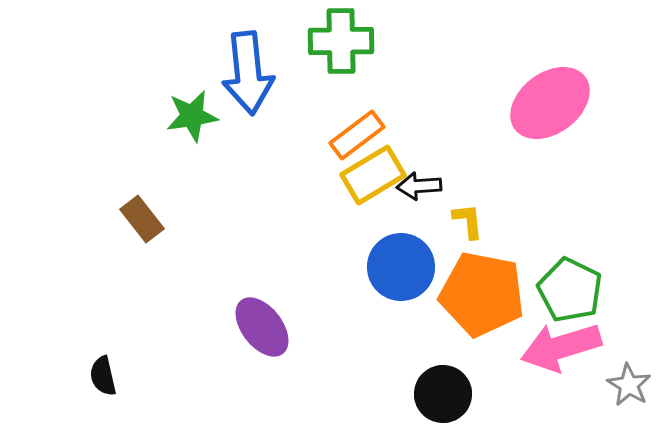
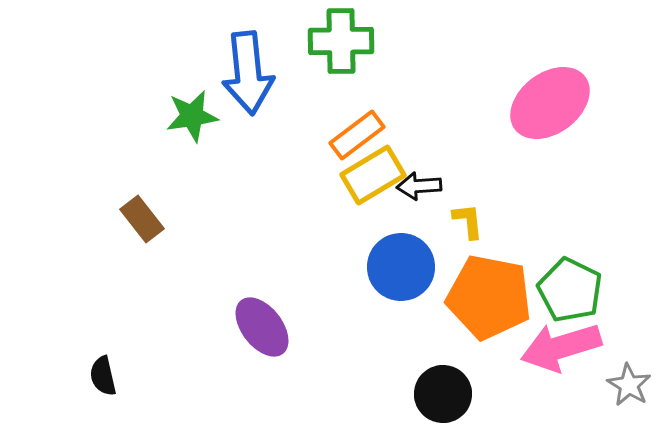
orange pentagon: moved 7 px right, 3 px down
